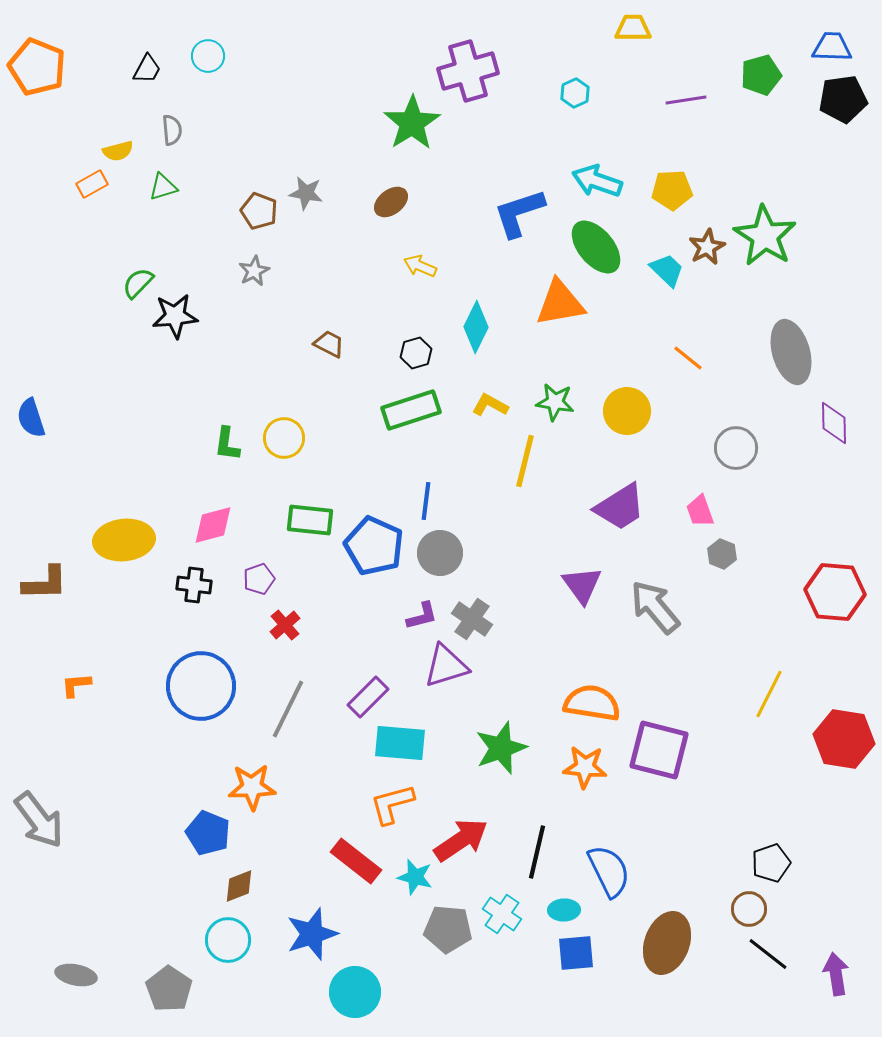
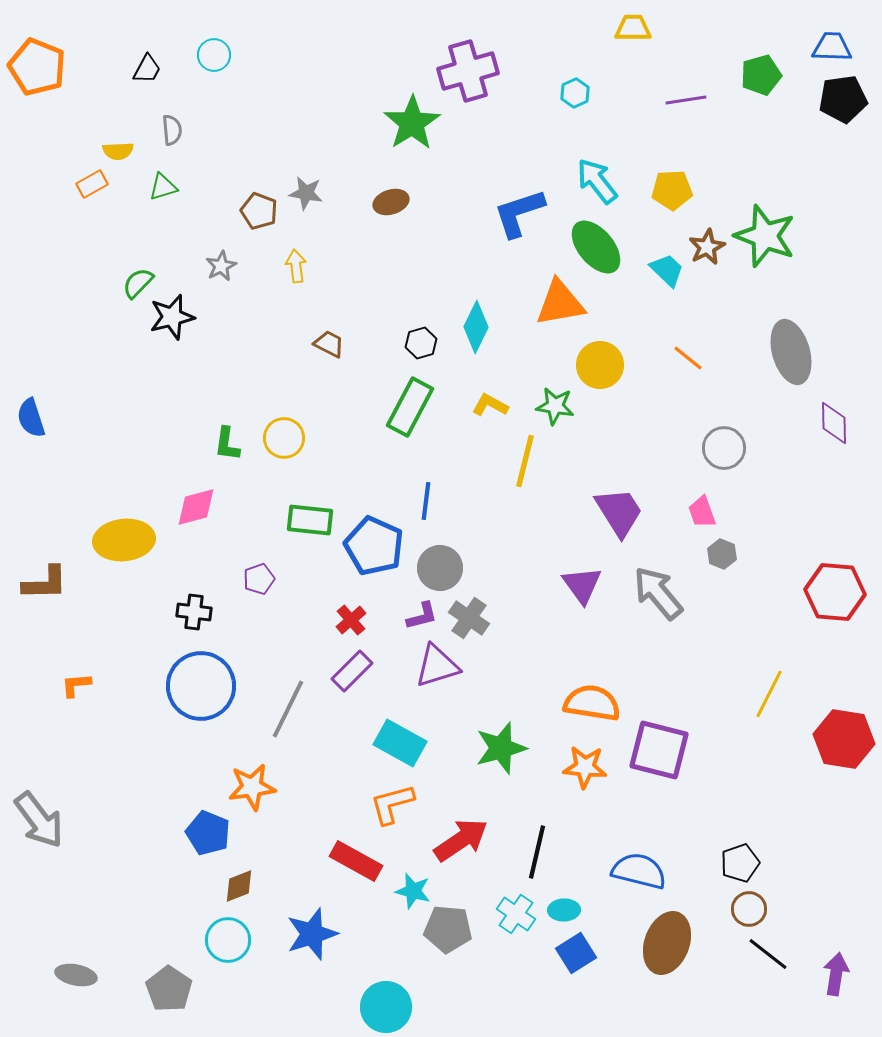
cyan circle at (208, 56): moved 6 px right, 1 px up
yellow semicircle at (118, 151): rotated 12 degrees clockwise
cyan arrow at (597, 181): rotated 33 degrees clockwise
brown ellipse at (391, 202): rotated 20 degrees clockwise
green star at (765, 236): rotated 12 degrees counterclockwise
yellow arrow at (420, 266): moved 124 px left; rotated 60 degrees clockwise
gray star at (254, 271): moved 33 px left, 5 px up
black star at (175, 316): moved 3 px left, 1 px down; rotated 9 degrees counterclockwise
black hexagon at (416, 353): moved 5 px right, 10 px up
green star at (555, 402): moved 4 px down
green rectangle at (411, 410): moved 1 px left, 3 px up; rotated 44 degrees counterclockwise
yellow circle at (627, 411): moved 27 px left, 46 px up
gray circle at (736, 448): moved 12 px left
purple trapezoid at (620, 507): moved 1 px left, 5 px down; rotated 90 degrees counterclockwise
pink trapezoid at (700, 511): moved 2 px right, 1 px down
pink diamond at (213, 525): moved 17 px left, 18 px up
gray circle at (440, 553): moved 15 px down
black cross at (194, 585): moved 27 px down
gray arrow at (655, 607): moved 3 px right, 14 px up
gray cross at (472, 619): moved 3 px left, 1 px up
red cross at (285, 625): moved 66 px right, 5 px up
purple triangle at (446, 666): moved 9 px left
purple rectangle at (368, 697): moved 16 px left, 26 px up
cyan rectangle at (400, 743): rotated 24 degrees clockwise
green star at (501, 748): rotated 4 degrees clockwise
orange star at (252, 787): rotated 6 degrees counterclockwise
red rectangle at (356, 861): rotated 9 degrees counterclockwise
black pentagon at (771, 863): moved 31 px left
blue semicircle at (609, 871): moved 30 px right; rotated 50 degrees counterclockwise
cyan star at (415, 877): moved 2 px left, 14 px down
cyan cross at (502, 914): moved 14 px right
blue square at (576, 953): rotated 27 degrees counterclockwise
purple arrow at (836, 974): rotated 18 degrees clockwise
cyan circle at (355, 992): moved 31 px right, 15 px down
